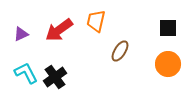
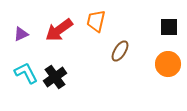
black square: moved 1 px right, 1 px up
